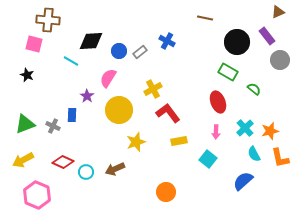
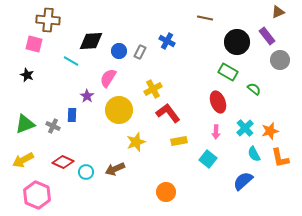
gray rectangle: rotated 24 degrees counterclockwise
